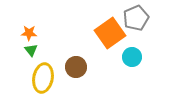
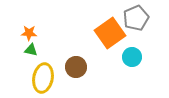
green triangle: rotated 40 degrees counterclockwise
